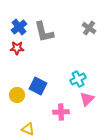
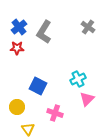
gray cross: moved 1 px left, 1 px up
gray L-shape: rotated 45 degrees clockwise
yellow circle: moved 12 px down
pink cross: moved 6 px left, 1 px down; rotated 21 degrees clockwise
yellow triangle: rotated 32 degrees clockwise
